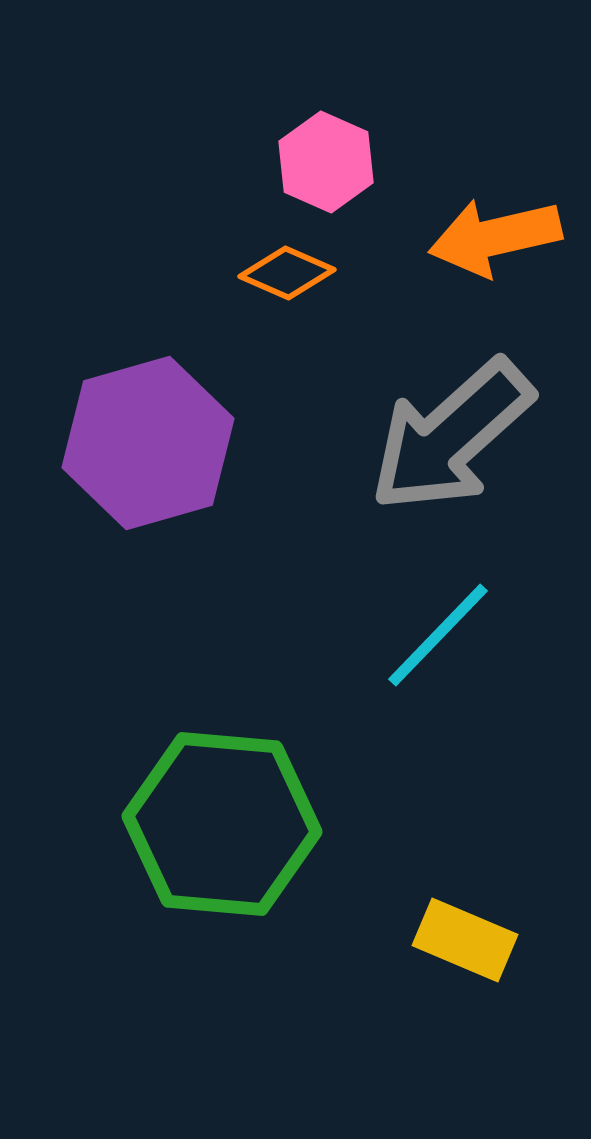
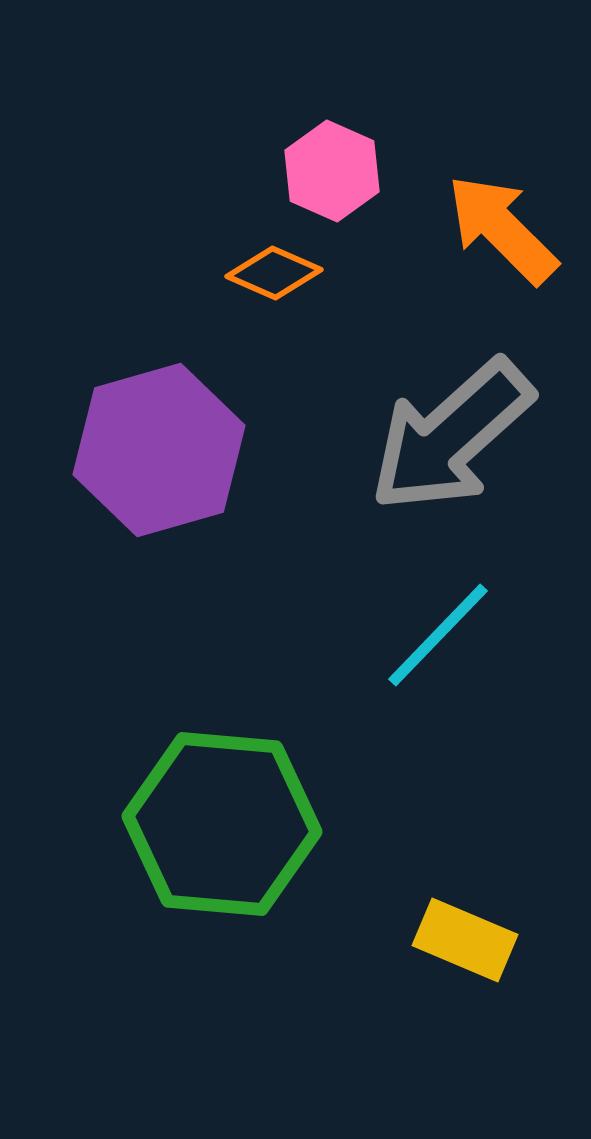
pink hexagon: moved 6 px right, 9 px down
orange arrow: moved 7 px right, 8 px up; rotated 58 degrees clockwise
orange diamond: moved 13 px left
purple hexagon: moved 11 px right, 7 px down
